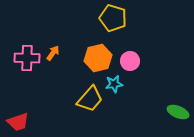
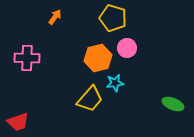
orange arrow: moved 2 px right, 36 px up
pink circle: moved 3 px left, 13 px up
cyan star: moved 1 px right, 1 px up
green ellipse: moved 5 px left, 8 px up
